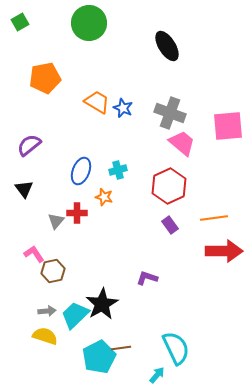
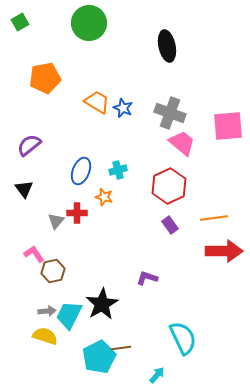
black ellipse: rotated 20 degrees clockwise
cyan trapezoid: moved 6 px left; rotated 20 degrees counterclockwise
cyan semicircle: moved 7 px right, 10 px up
